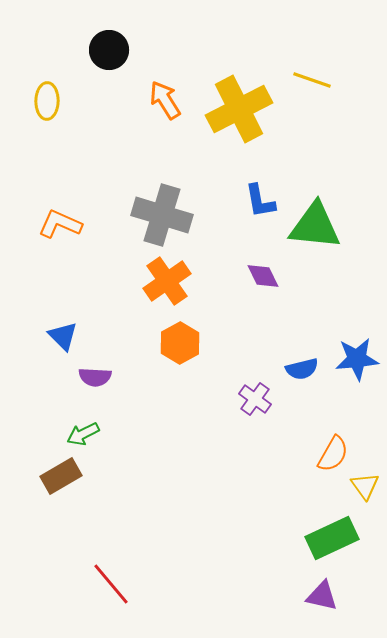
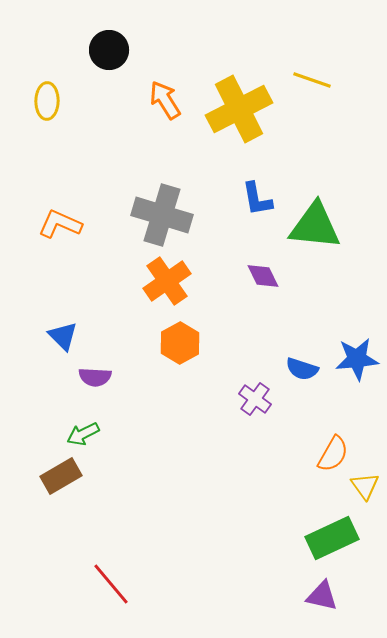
blue L-shape: moved 3 px left, 2 px up
blue semicircle: rotated 32 degrees clockwise
